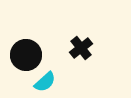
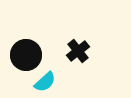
black cross: moved 3 px left, 3 px down
